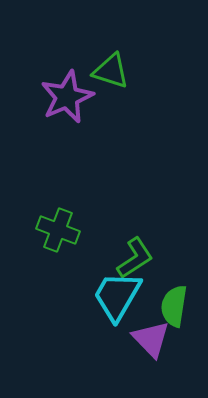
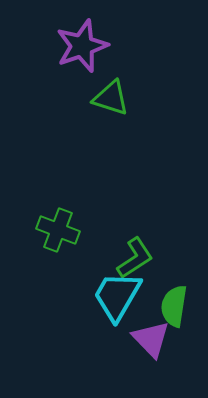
green triangle: moved 27 px down
purple star: moved 15 px right, 51 px up; rotated 4 degrees clockwise
